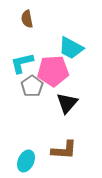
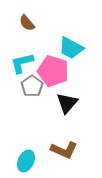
brown semicircle: moved 4 px down; rotated 30 degrees counterclockwise
pink pentagon: rotated 20 degrees clockwise
brown L-shape: rotated 20 degrees clockwise
